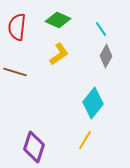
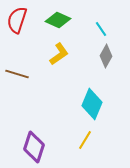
red semicircle: moved 7 px up; rotated 12 degrees clockwise
brown line: moved 2 px right, 2 px down
cyan diamond: moved 1 px left, 1 px down; rotated 16 degrees counterclockwise
